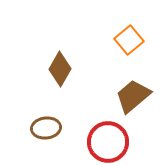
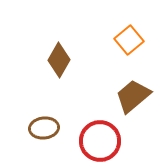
brown diamond: moved 1 px left, 9 px up
brown ellipse: moved 2 px left
red circle: moved 8 px left, 1 px up
